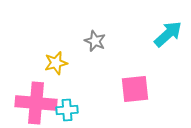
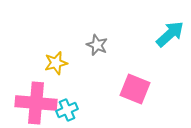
cyan arrow: moved 2 px right
gray star: moved 2 px right, 4 px down
pink square: rotated 28 degrees clockwise
cyan cross: rotated 20 degrees counterclockwise
